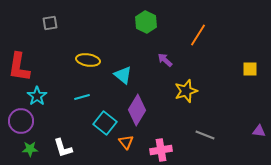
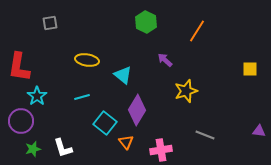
orange line: moved 1 px left, 4 px up
yellow ellipse: moved 1 px left
green star: moved 3 px right; rotated 14 degrees counterclockwise
